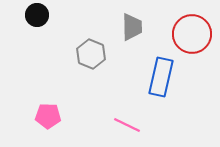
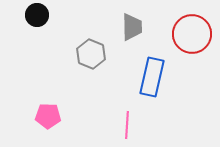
blue rectangle: moved 9 px left
pink line: rotated 68 degrees clockwise
